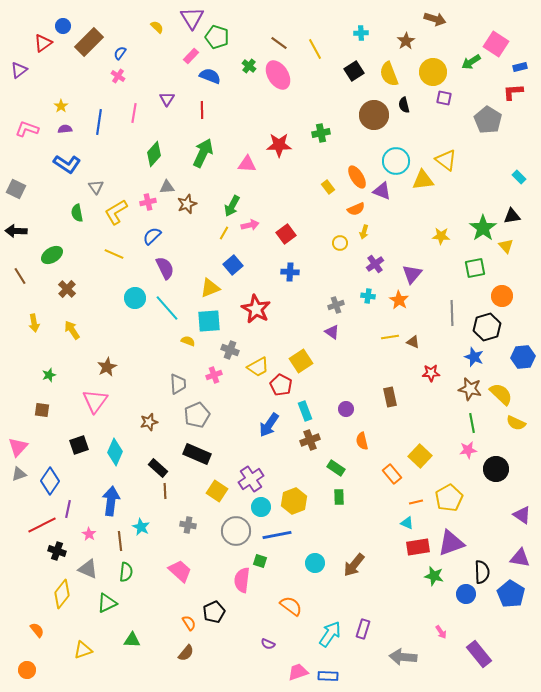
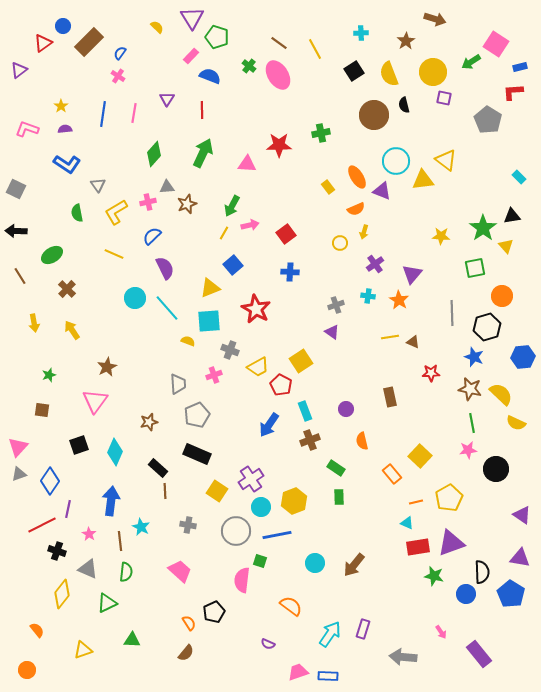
blue line at (99, 122): moved 4 px right, 8 px up
gray triangle at (96, 187): moved 2 px right, 2 px up
